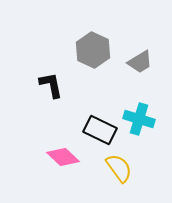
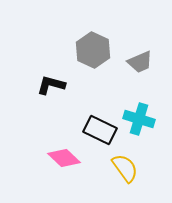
gray trapezoid: rotated 8 degrees clockwise
black L-shape: rotated 64 degrees counterclockwise
pink diamond: moved 1 px right, 1 px down
yellow semicircle: moved 6 px right
